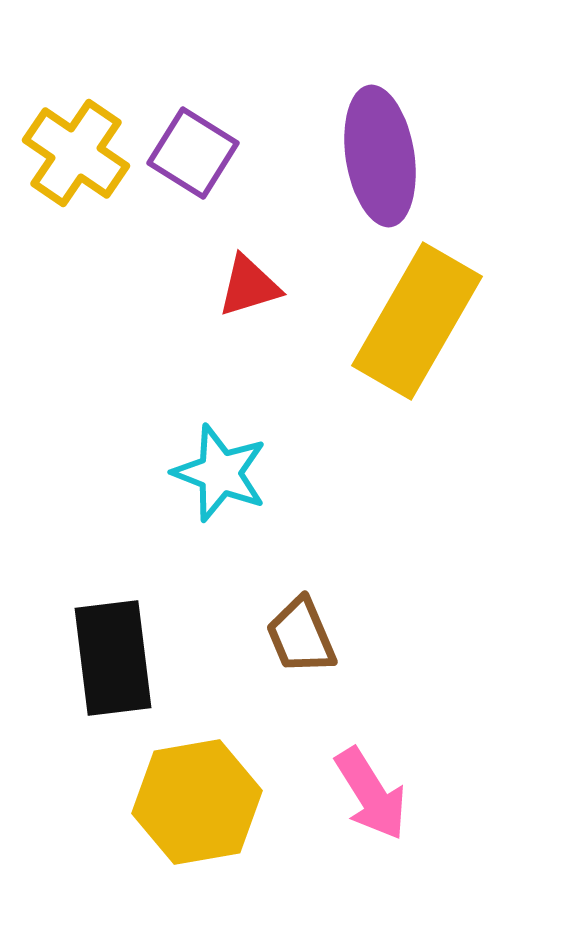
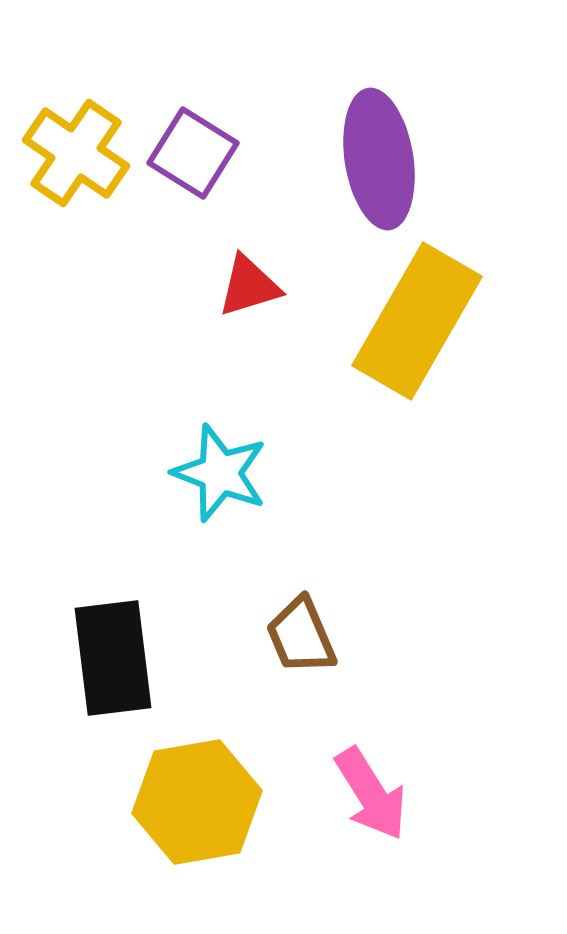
purple ellipse: moved 1 px left, 3 px down
